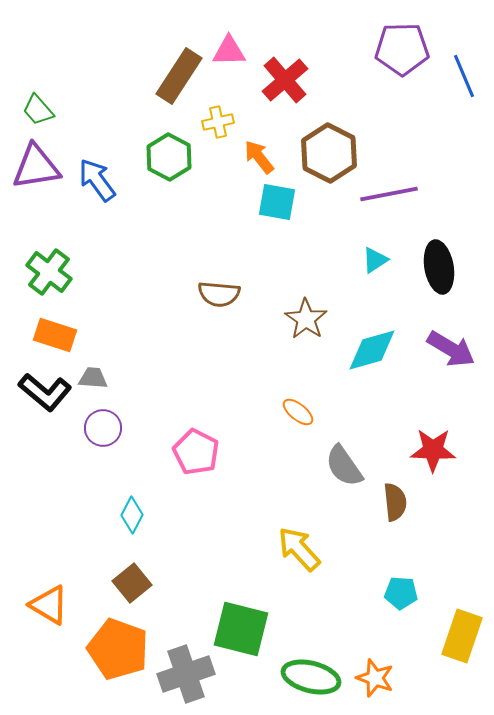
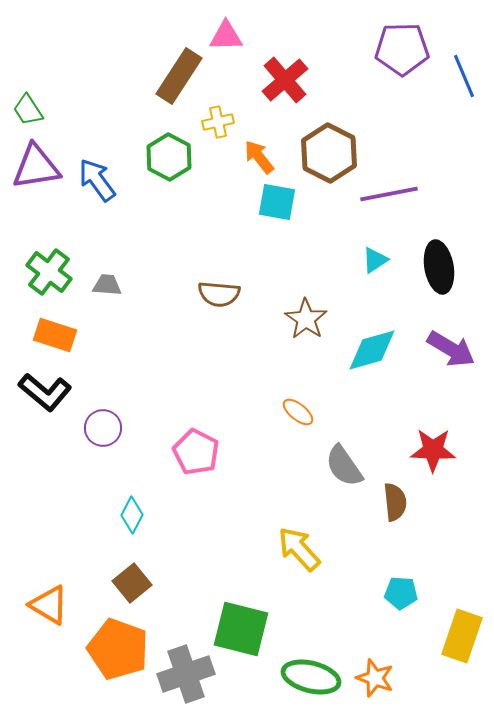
pink triangle at (229, 51): moved 3 px left, 15 px up
green trapezoid at (38, 110): moved 10 px left; rotated 8 degrees clockwise
gray trapezoid at (93, 378): moved 14 px right, 93 px up
